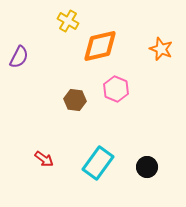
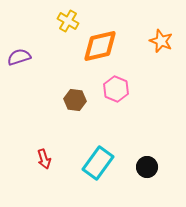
orange star: moved 8 px up
purple semicircle: rotated 135 degrees counterclockwise
red arrow: rotated 36 degrees clockwise
